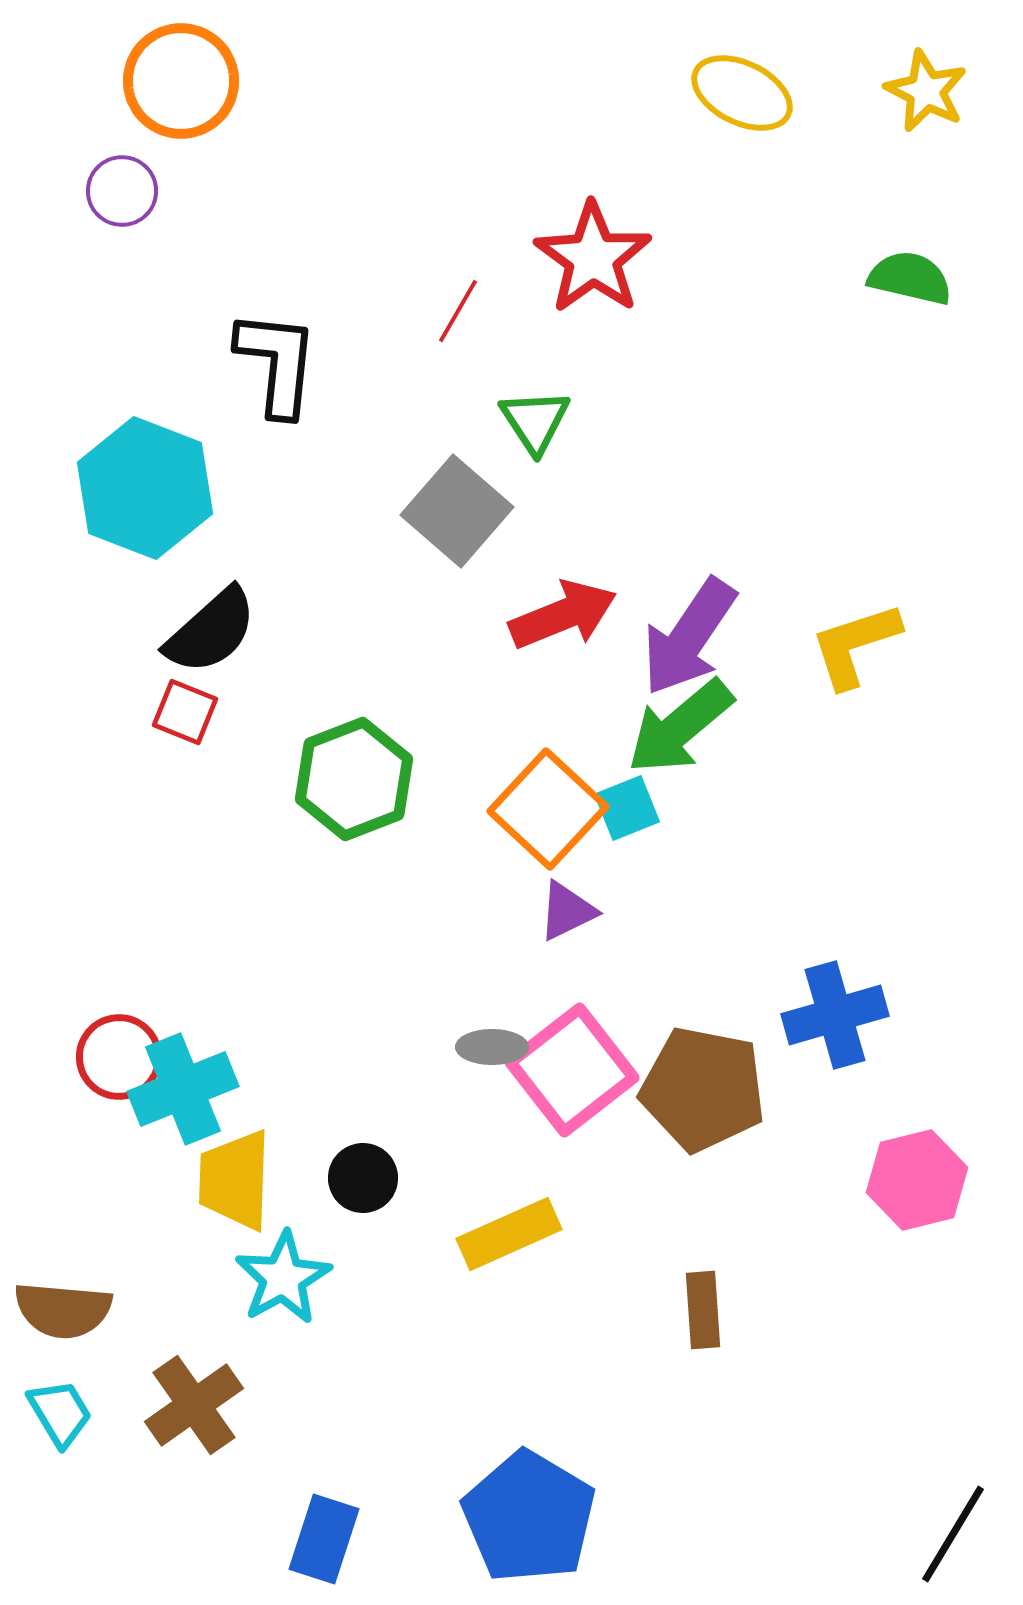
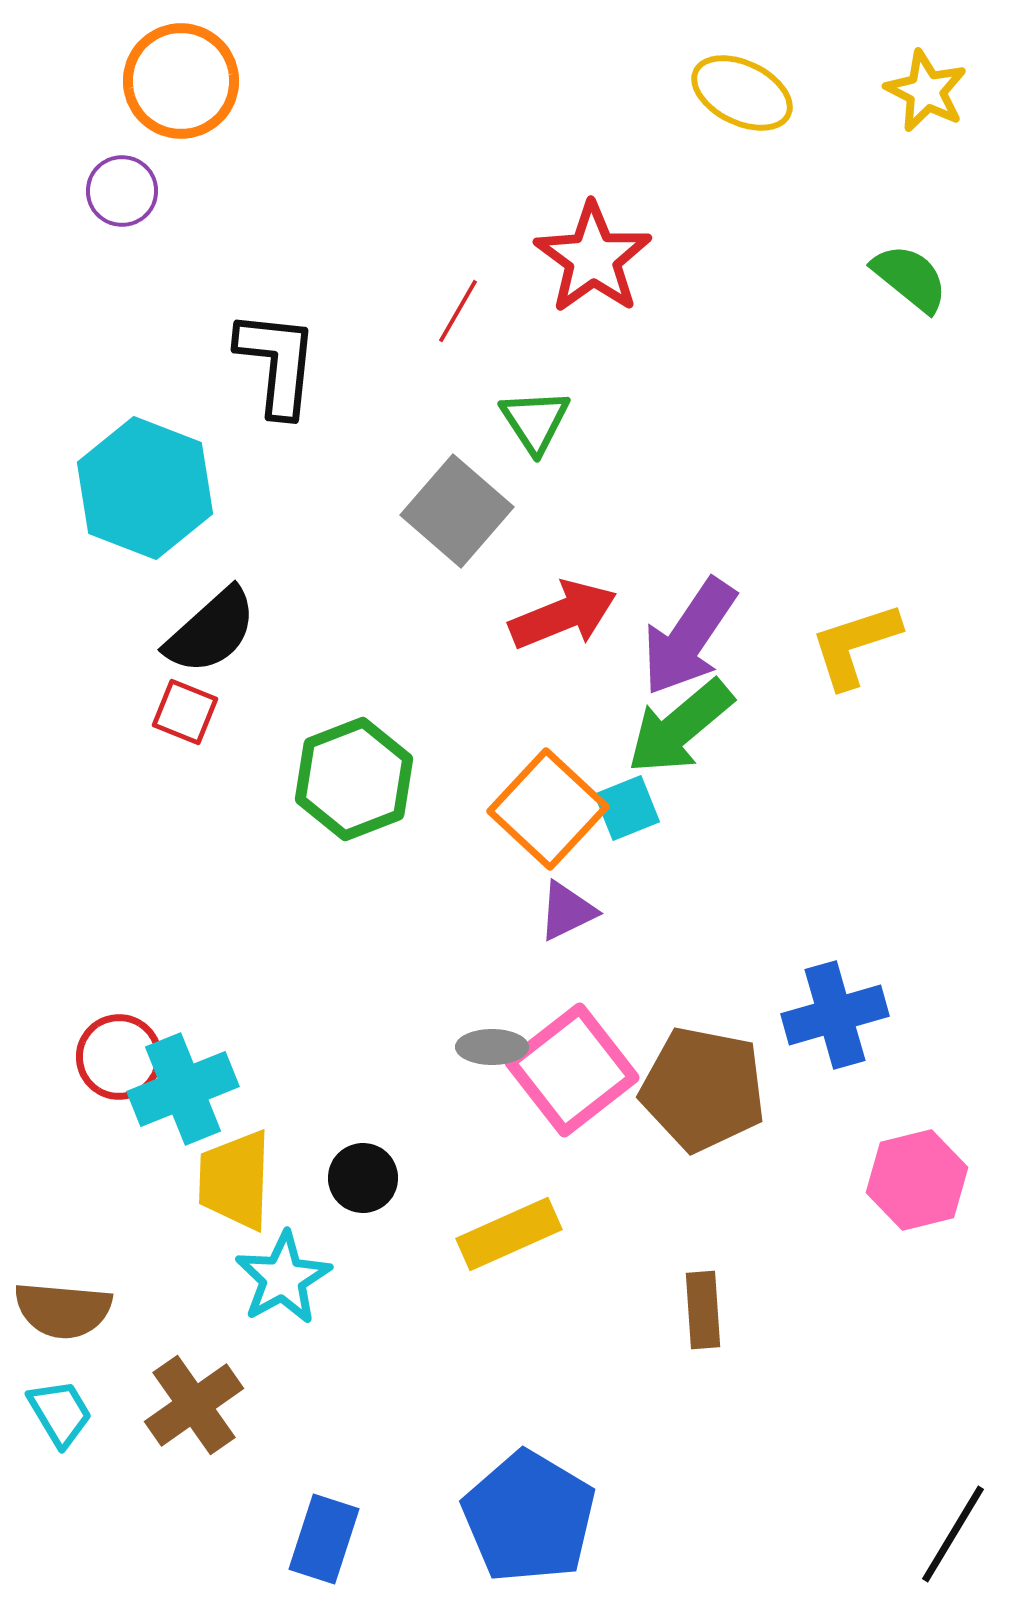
green semicircle: rotated 26 degrees clockwise
